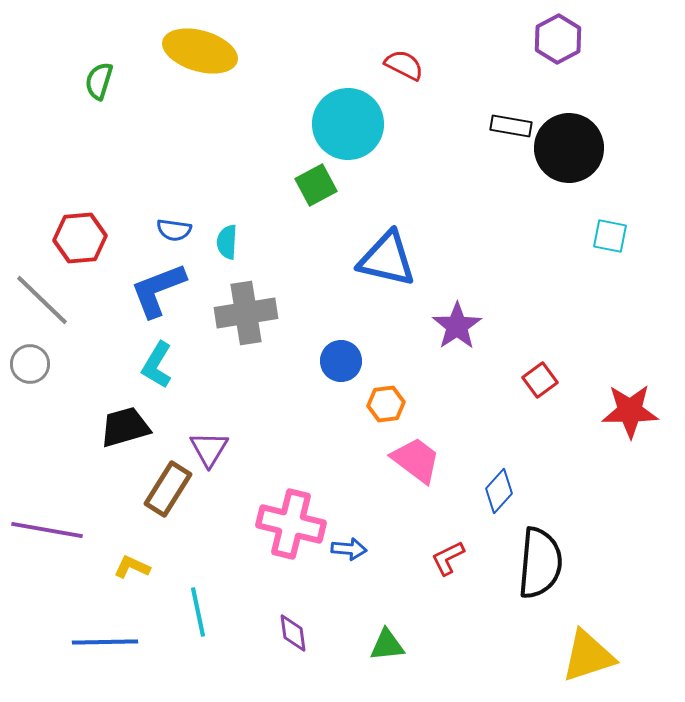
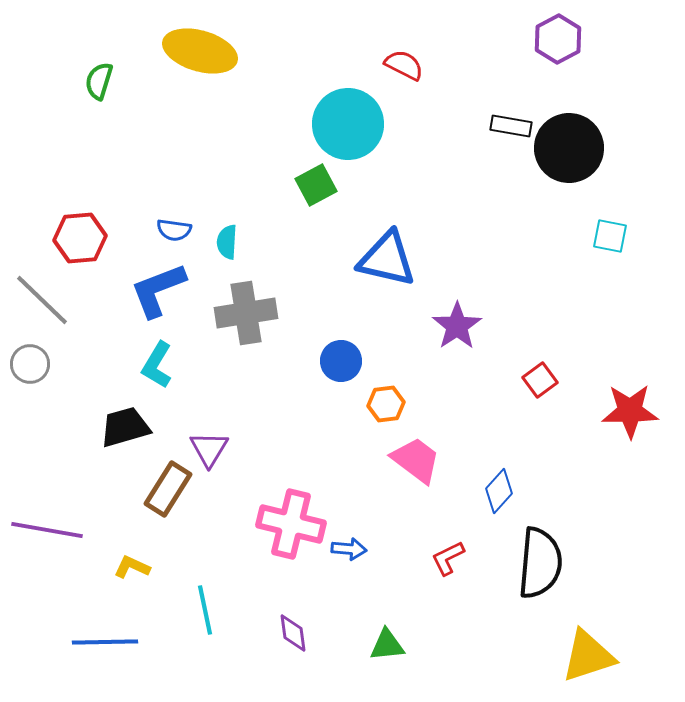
cyan line: moved 7 px right, 2 px up
